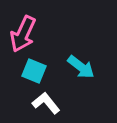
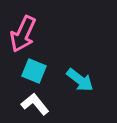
cyan arrow: moved 1 px left, 13 px down
white L-shape: moved 11 px left, 1 px down
